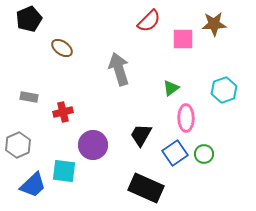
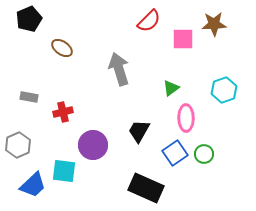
black trapezoid: moved 2 px left, 4 px up
